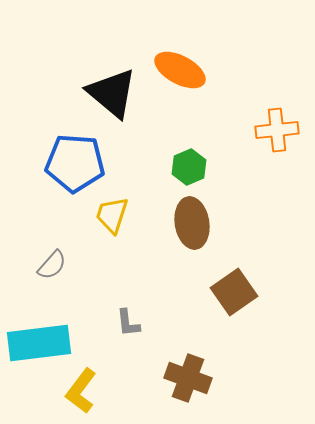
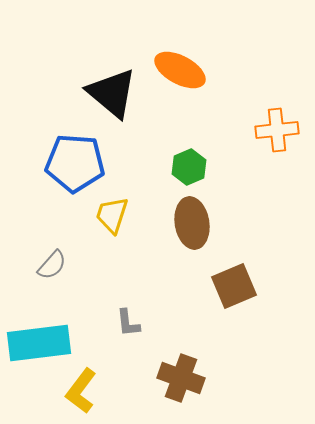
brown square: moved 6 px up; rotated 12 degrees clockwise
brown cross: moved 7 px left
